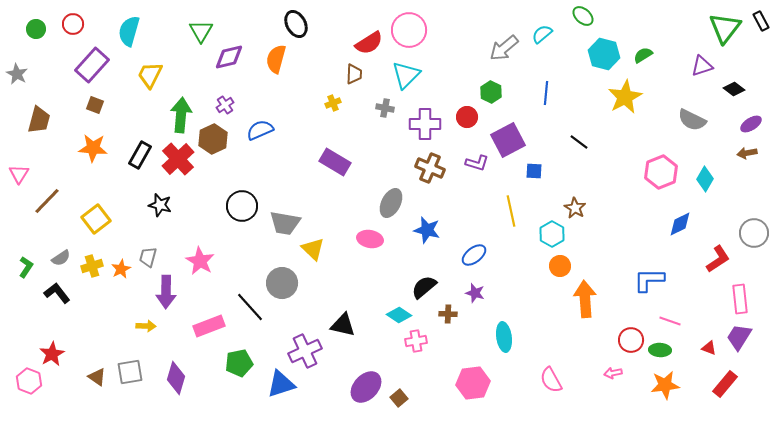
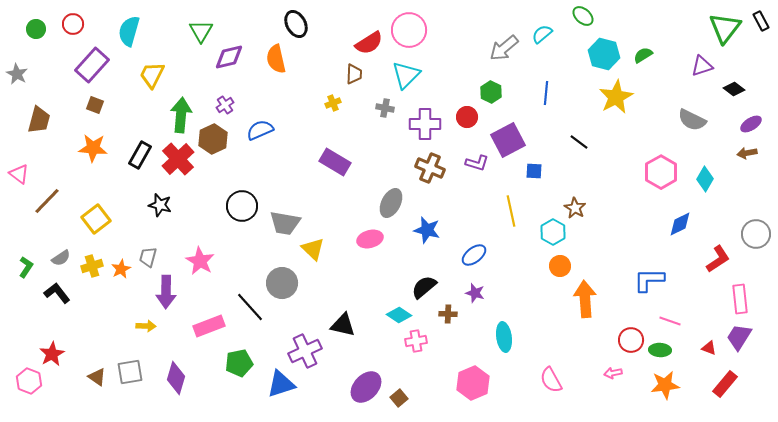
orange semicircle at (276, 59): rotated 28 degrees counterclockwise
yellow trapezoid at (150, 75): moved 2 px right
yellow star at (625, 97): moved 9 px left
pink hexagon at (661, 172): rotated 8 degrees counterclockwise
pink triangle at (19, 174): rotated 25 degrees counterclockwise
gray circle at (754, 233): moved 2 px right, 1 px down
cyan hexagon at (552, 234): moved 1 px right, 2 px up
pink ellipse at (370, 239): rotated 25 degrees counterclockwise
pink hexagon at (473, 383): rotated 16 degrees counterclockwise
